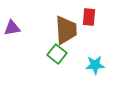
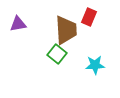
red rectangle: rotated 18 degrees clockwise
purple triangle: moved 6 px right, 4 px up
